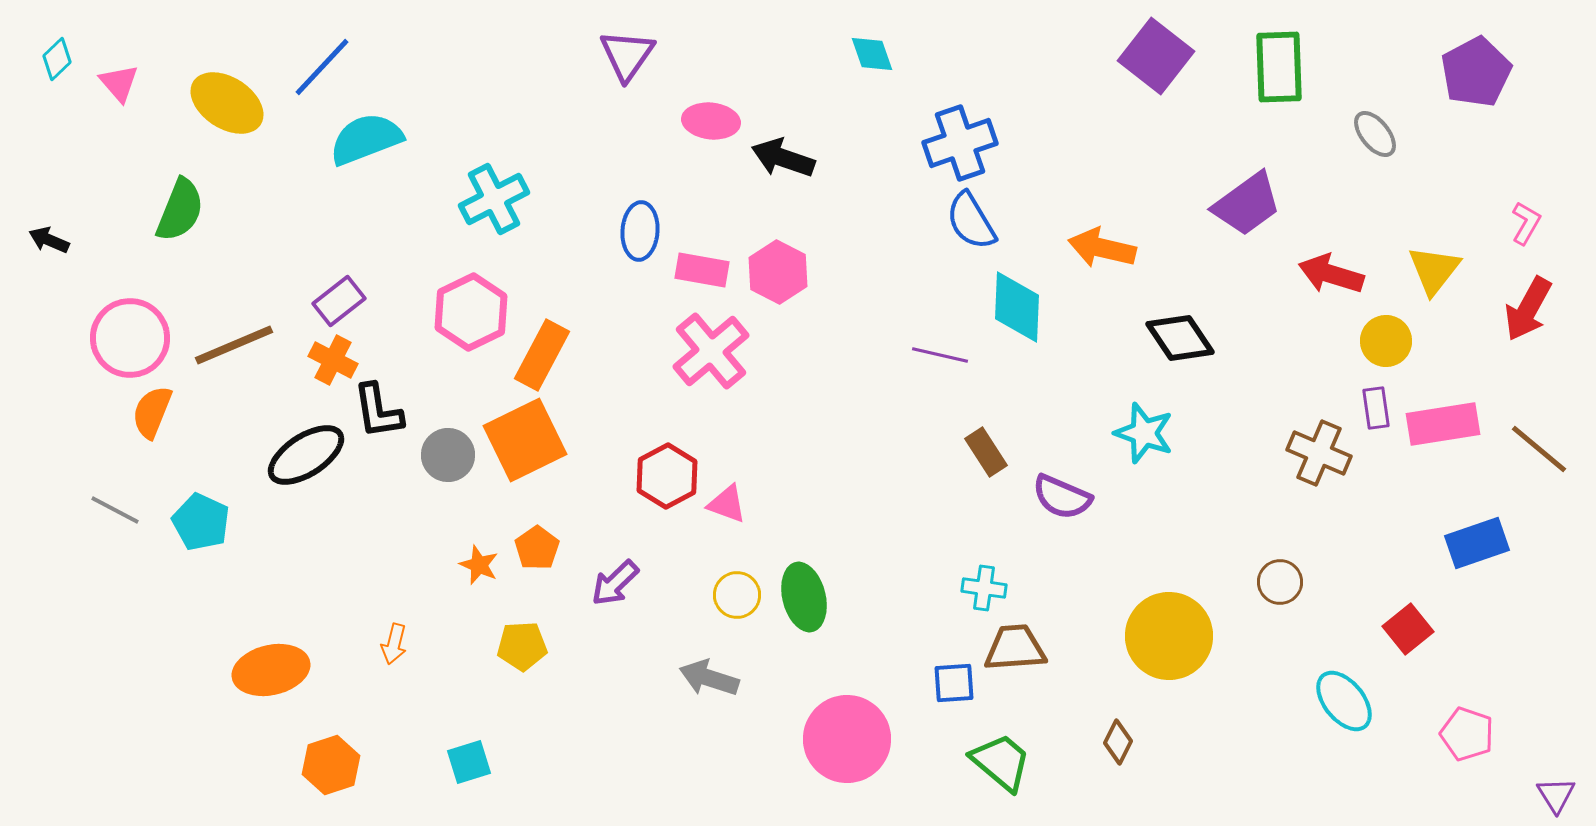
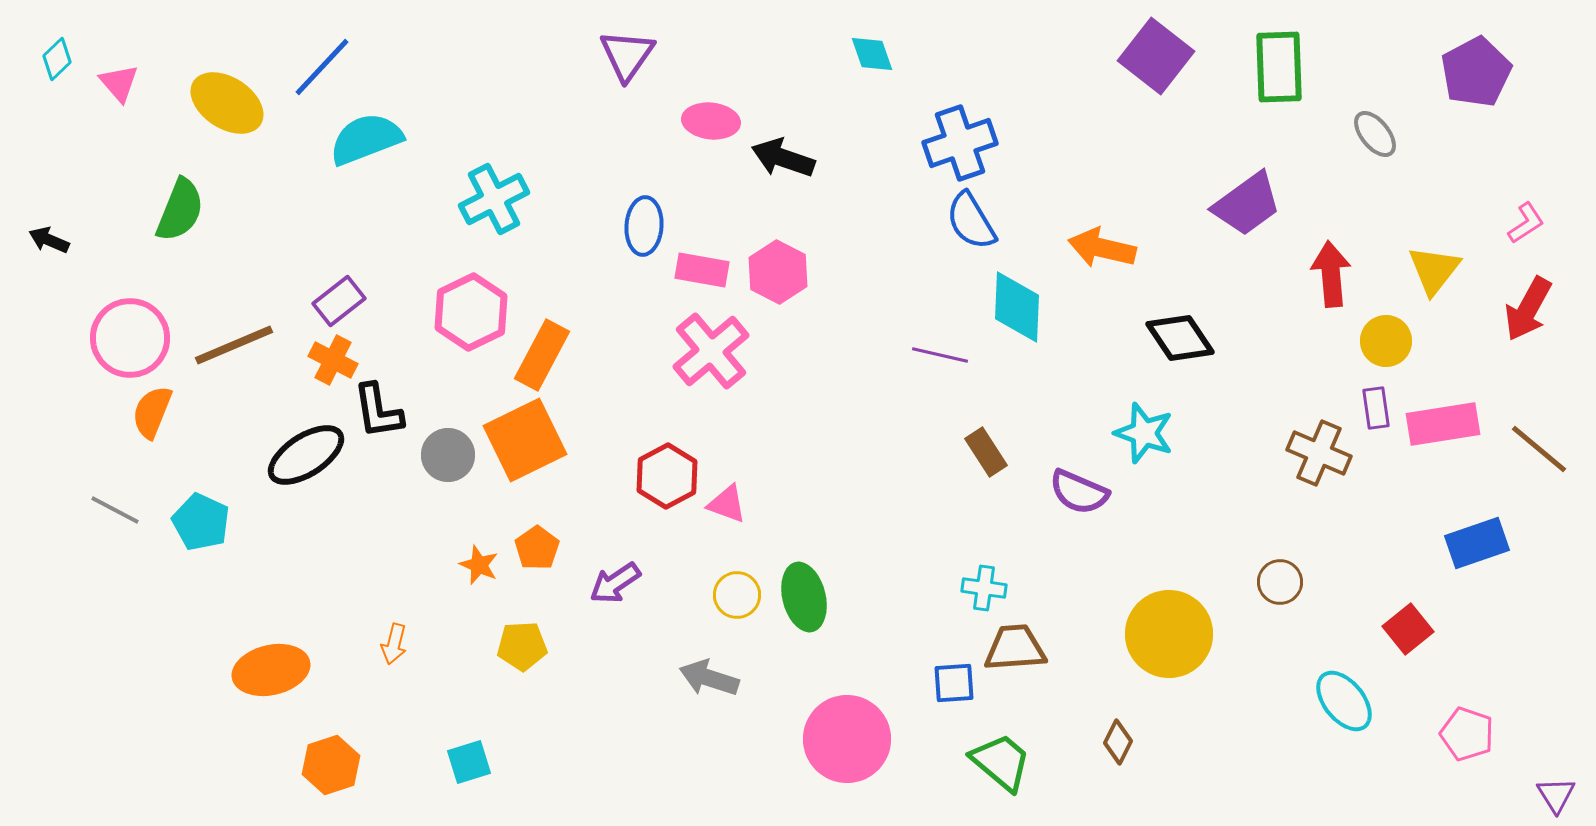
pink L-shape at (1526, 223): rotated 27 degrees clockwise
blue ellipse at (640, 231): moved 4 px right, 5 px up
red arrow at (1331, 274): rotated 68 degrees clockwise
purple semicircle at (1062, 497): moved 17 px right, 5 px up
purple arrow at (615, 583): rotated 10 degrees clockwise
yellow circle at (1169, 636): moved 2 px up
